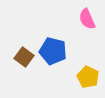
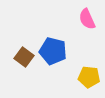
yellow pentagon: moved 1 px right; rotated 20 degrees counterclockwise
